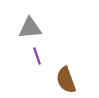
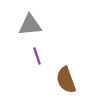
gray triangle: moved 3 px up
